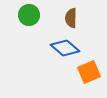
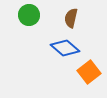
brown semicircle: rotated 12 degrees clockwise
orange square: rotated 15 degrees counterclockwise
